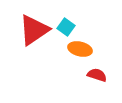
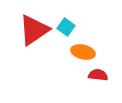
orange ellipse: moved 3 px right, 3 px down
red semicircle: moved 1 px right; rotated 12 degrees counterclockwise
